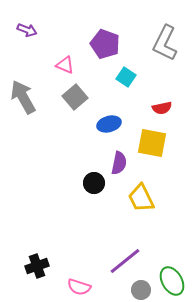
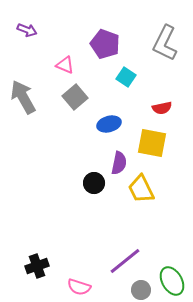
yellow trapezoid: moved 9 px up
